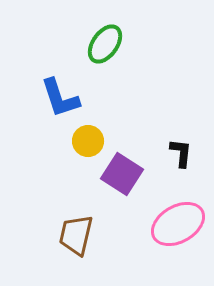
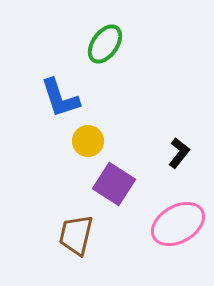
black L-shape: moved 2 px left; rotated 32 degrees clockwise
purple square: moved 8 px left, 10 px down
